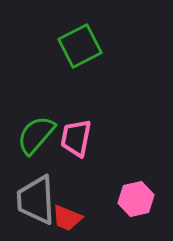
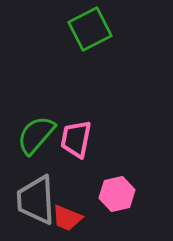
green square: moved 10 px right, 17 px up
pink trapezoid: moved 1 px down
pink hexagon: moved 19 px left, 5 px up
